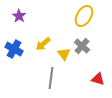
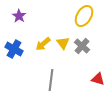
yellow triangle: moved 1 px left, 11 px up
gray line: moved 2 px down
